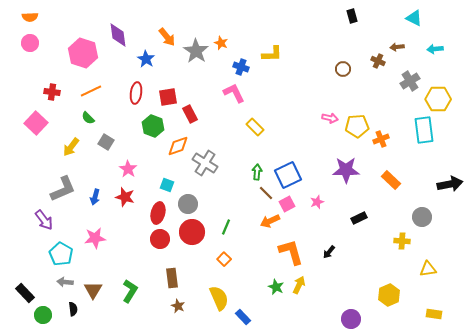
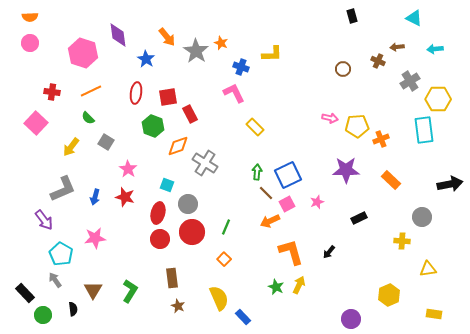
gray arrow at (65, 282): moved 10 px left, 2 px up; rotated 49 degrees clockwise
